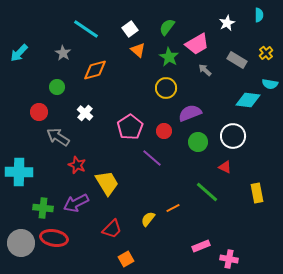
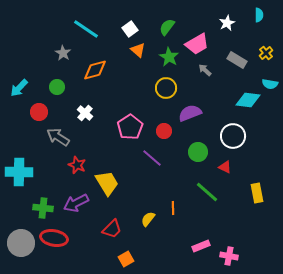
cyan arrow at (19, 53): moved 35 px down
green circle at (198, 142): moved 10 px down
orange line at (173, 208): rotated 64 degrees counterclockwise
pink cross at (229, 259): moved 3 px up
